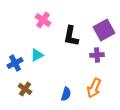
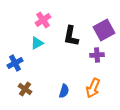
pink cross: rotated 21 degrees clockwise
cyan triangle: moved 12 px up
orange arrow: moved 1 px left
blue semicircle: moved 2 px left, 3 px up
